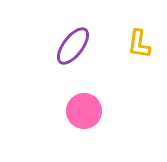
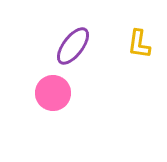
pink circle: moved 31 px left, 18 px up
